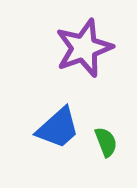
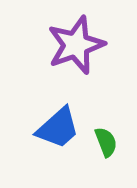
purple star: moved 8 px left, 3 px up
